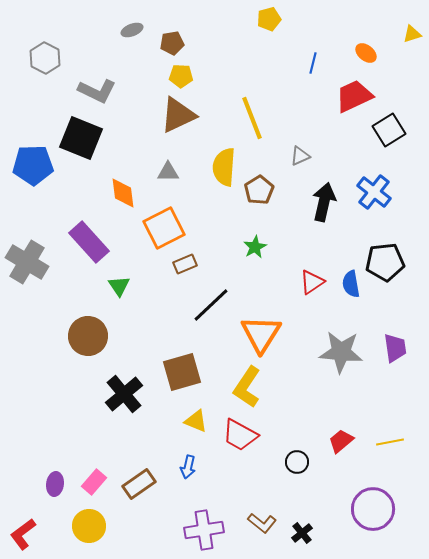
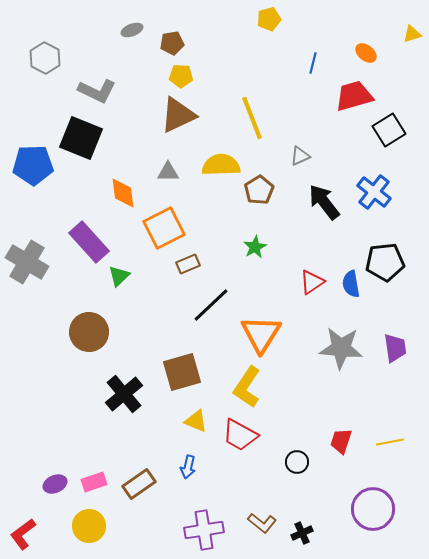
red trapezoid at (354, 96): rotated 9 degrees clockwise
yellow semicircle at (224, 167): moved 3 px left, 2 px up; rotated 84 degrees clockwise
black arrow at (324, 202): rotated 51 degrees counterclockwise
brown rectangle at (185, 264): moved 3 px right
green triangle at (119, 286): moved 10 px up; rotated 20 degrees clockwise
brown circle at (88, 336): moved 1 px right, 4 px up
gray star at (341, 352): moved 4 px up
red trapezoid at (341, 441): rotated 32 degrees counterclockwise
pink rectangle at (94, 482): rotated 30 degrees clockwise
purple ellipse at (55, 484): rotated 60 degrees clockwise
black cross at (302, 533): rotated 15 degrees clockwise
